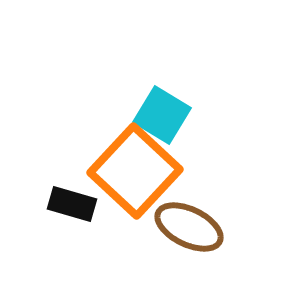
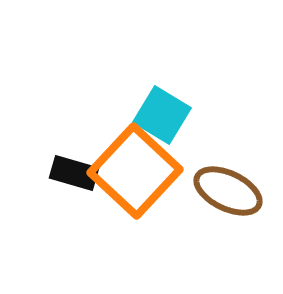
black rectangle: moved 2 px right, 31 px up
brown ellipse: moved 39 px right, 36 px up
